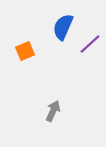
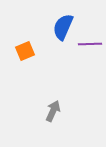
purple line: rotated 40 degrees clockwise
